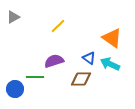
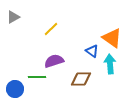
yellow line: moved 7 px left, 3 px down
blue triangle: moved 3 px right, 7 px up
cyan arrow: rotated 60 degrees clockwise
green line: moved 2 px right
